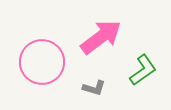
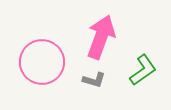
pink arrow: rotated 33 degrees counterclockwise
gray L-shape: moved 8 px up
